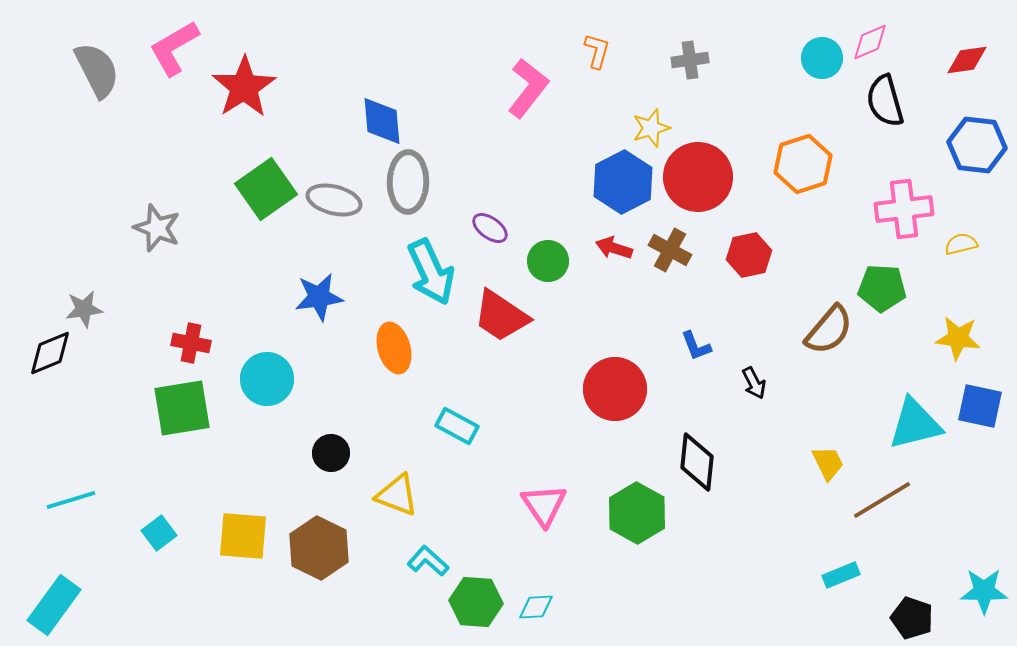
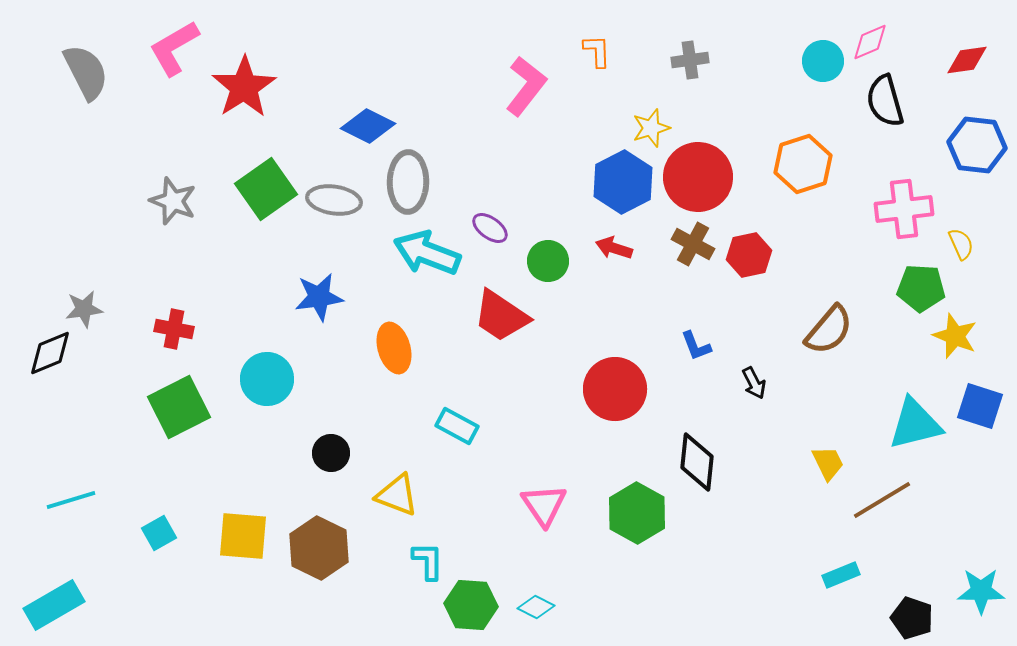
orange L-shape at (597, 51): rotated 18 degrees counterclockwise
cyan circle at (822, 58): moved 1 px right, 3 px down
gray semicircle at (97, 70): moved 11 px left, 2 px down
pink L-shape at (528, 88): moved 2 px left, 2 px up
blue diamond at (382, 121): moved 14 px left, 5 px down; rotated 58 degrees counterclockwise
gray ellipse at (334, 200): rotated 6 degrees counterclockwise
gray star at (157, 228): moved 16 px right, 27 px up
yellow semicircle at (961, 244): rotated 80 degrees clockwise
brown cross at (670, 250): moved 23 px right, 6 px up
cyan arrow at (431, 272): moved 4 px left, 19 px up; rotated 136 degrees clockwise
green pentagon at (882, 288): moved 39 px right
yellow star at (958, 338): moved 3 px left, 2 px up; rotated 15 degrees clockwise
red cross at (191, 343): moved 17 px left, 14 px up
blue square at (980, 406): rotated 6 degrees clockwise
green square at (182, 408): moved 3 px left, 1 px up; rotated 18 degrees counterclockwise
cyan square at (159, 533): rotated 8 degrees clockwise
cyan L-shape at (428, 561): rotated 48 degrees clockwise
cyan star at (984, 591): moved 3 px left
green hexagon at (476, 602): moved 5 px left, 3 px down
cyan rectangle at (54, 605): rotated 24 degrees clockwise
cyan diamond at (536, 607): rotated 30 degrees clockwise
